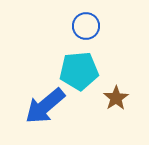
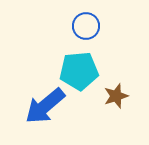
brown star: moved 2 px up; rotated 15 degrees clockwise
